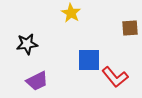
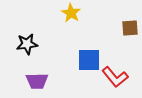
purple trapezoid: rotated 25 degrees clockwise
